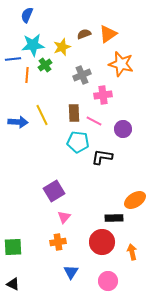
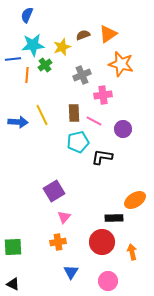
brown semicircle: moved 1 px left, 1 px down
cyan pentagon: rotated 20 degrees counterclockwise
